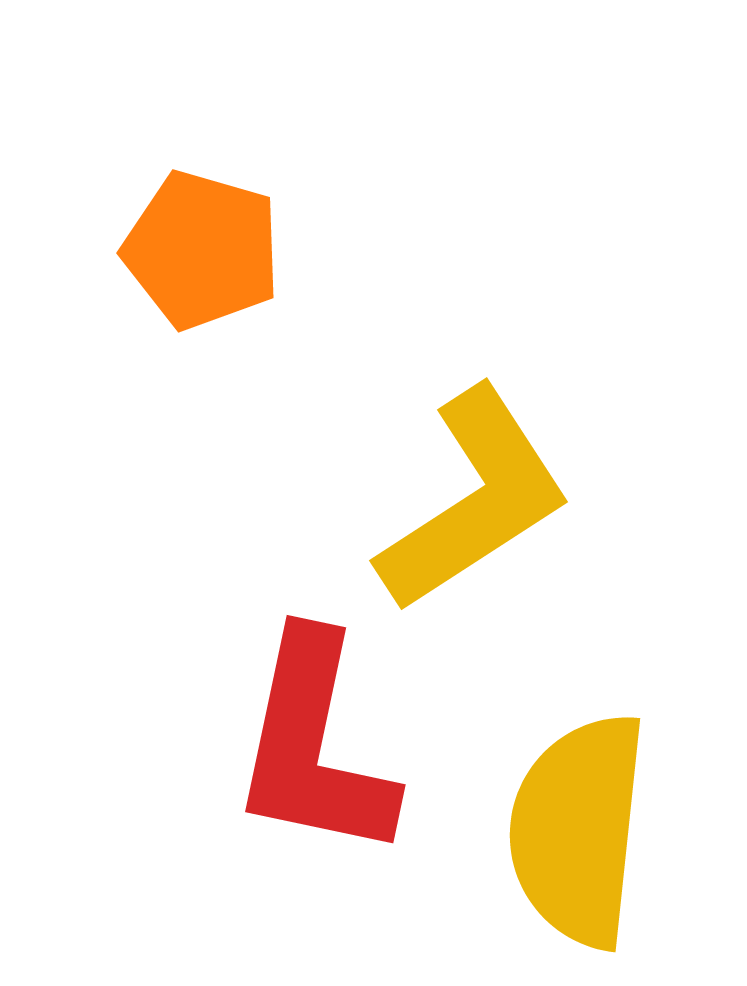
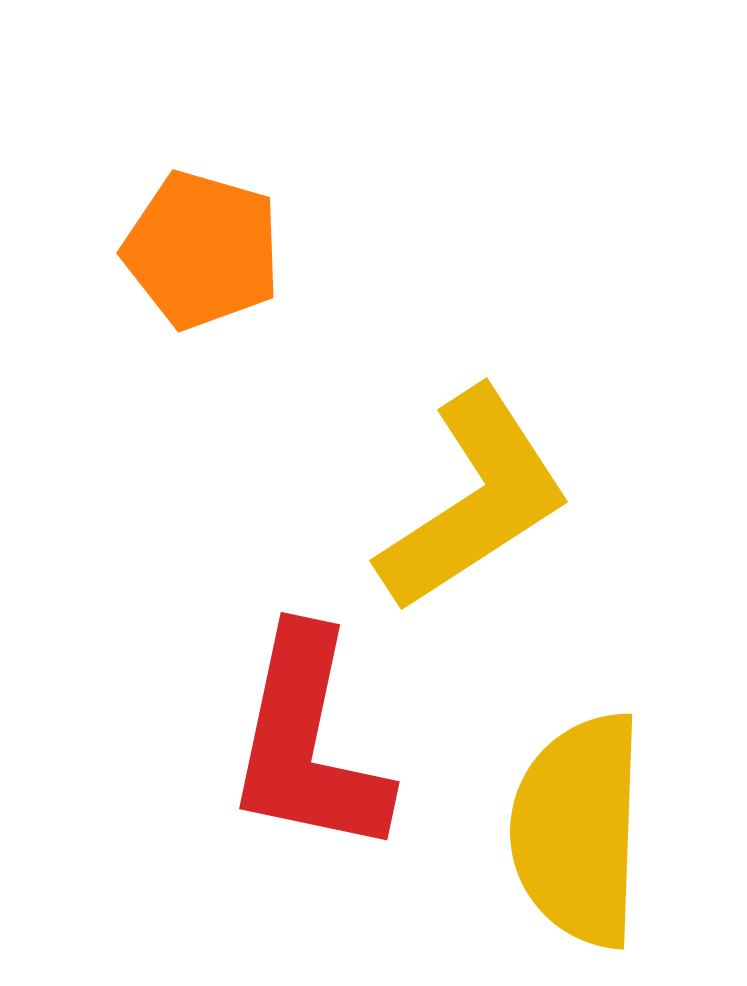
red L-shape: moved 6 px left, 3 px up
yellow semicircle: rotated 4 degrees counterclockwise
